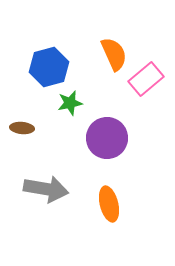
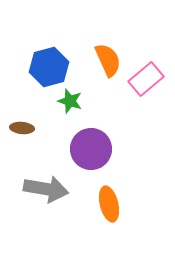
orange semicircle: moved 6 px left, 6 px down
green star: moved 2 px up; rotated 30 degrees clockwise
purple circle: moved 16 px left, 11 px down
